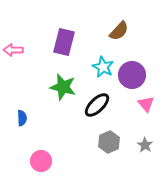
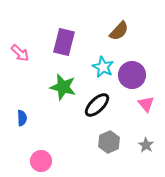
pink arrow: moved 7 px right, 3 px down; rotated 138 degrees counterclockwise
gray star: moved 1 px right
